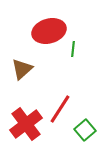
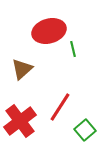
green line: rotated 21 degrees counterclockwise
red line: moved 2 px up
red cross: moved 6 px left, 3 px up
